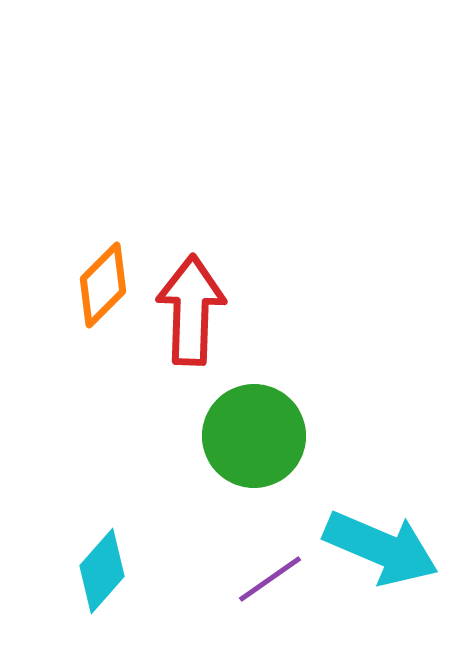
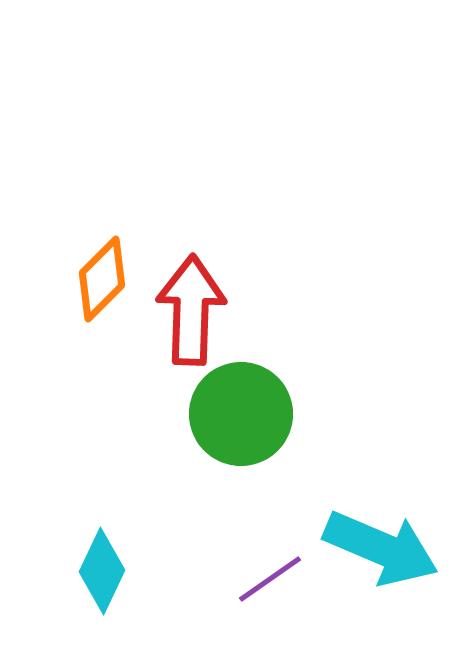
orange diamond: moved 1 px left, 6 px up
green circle: moved 13 px left, 22 px up
cyan diamond: rotated 16 degrees counterclockwise
